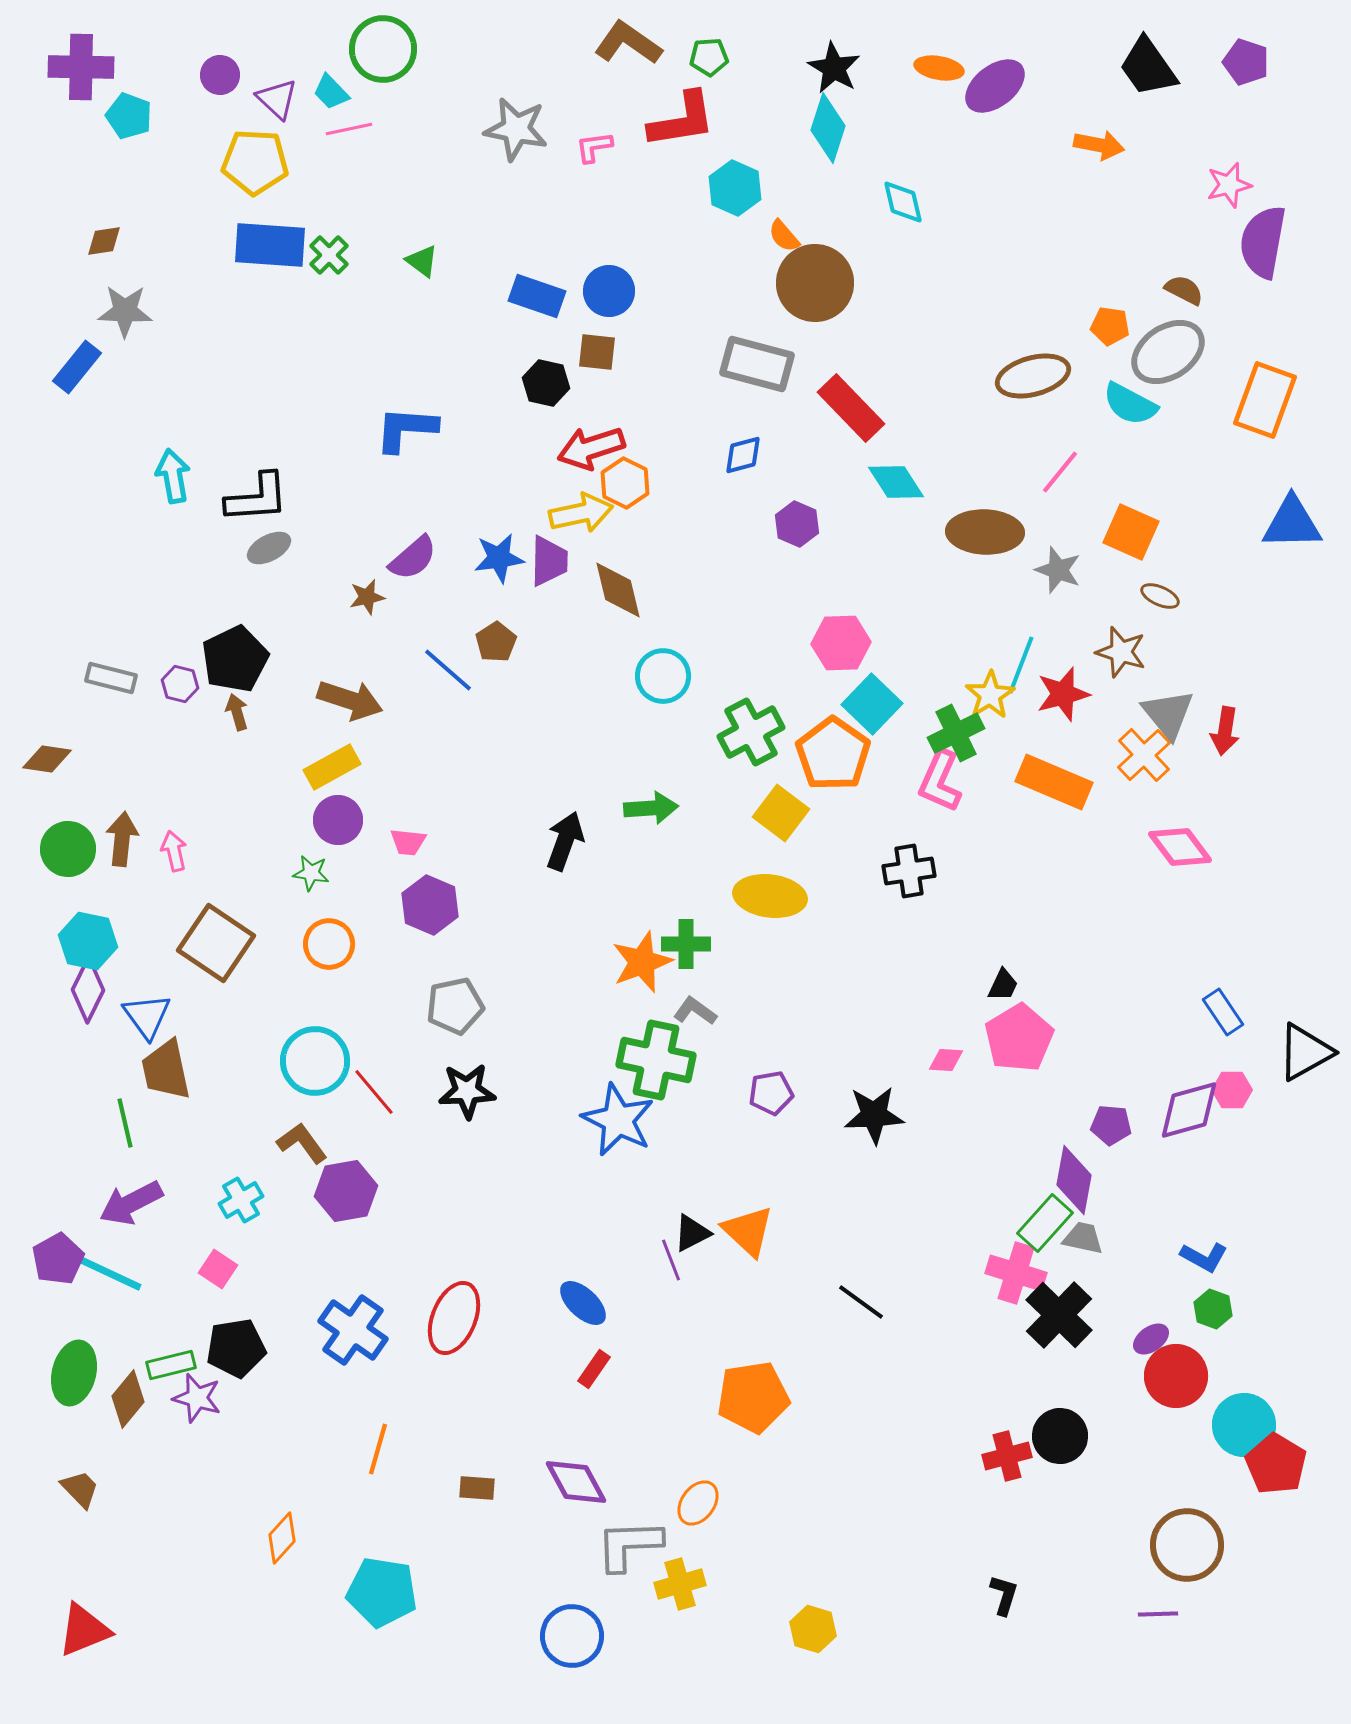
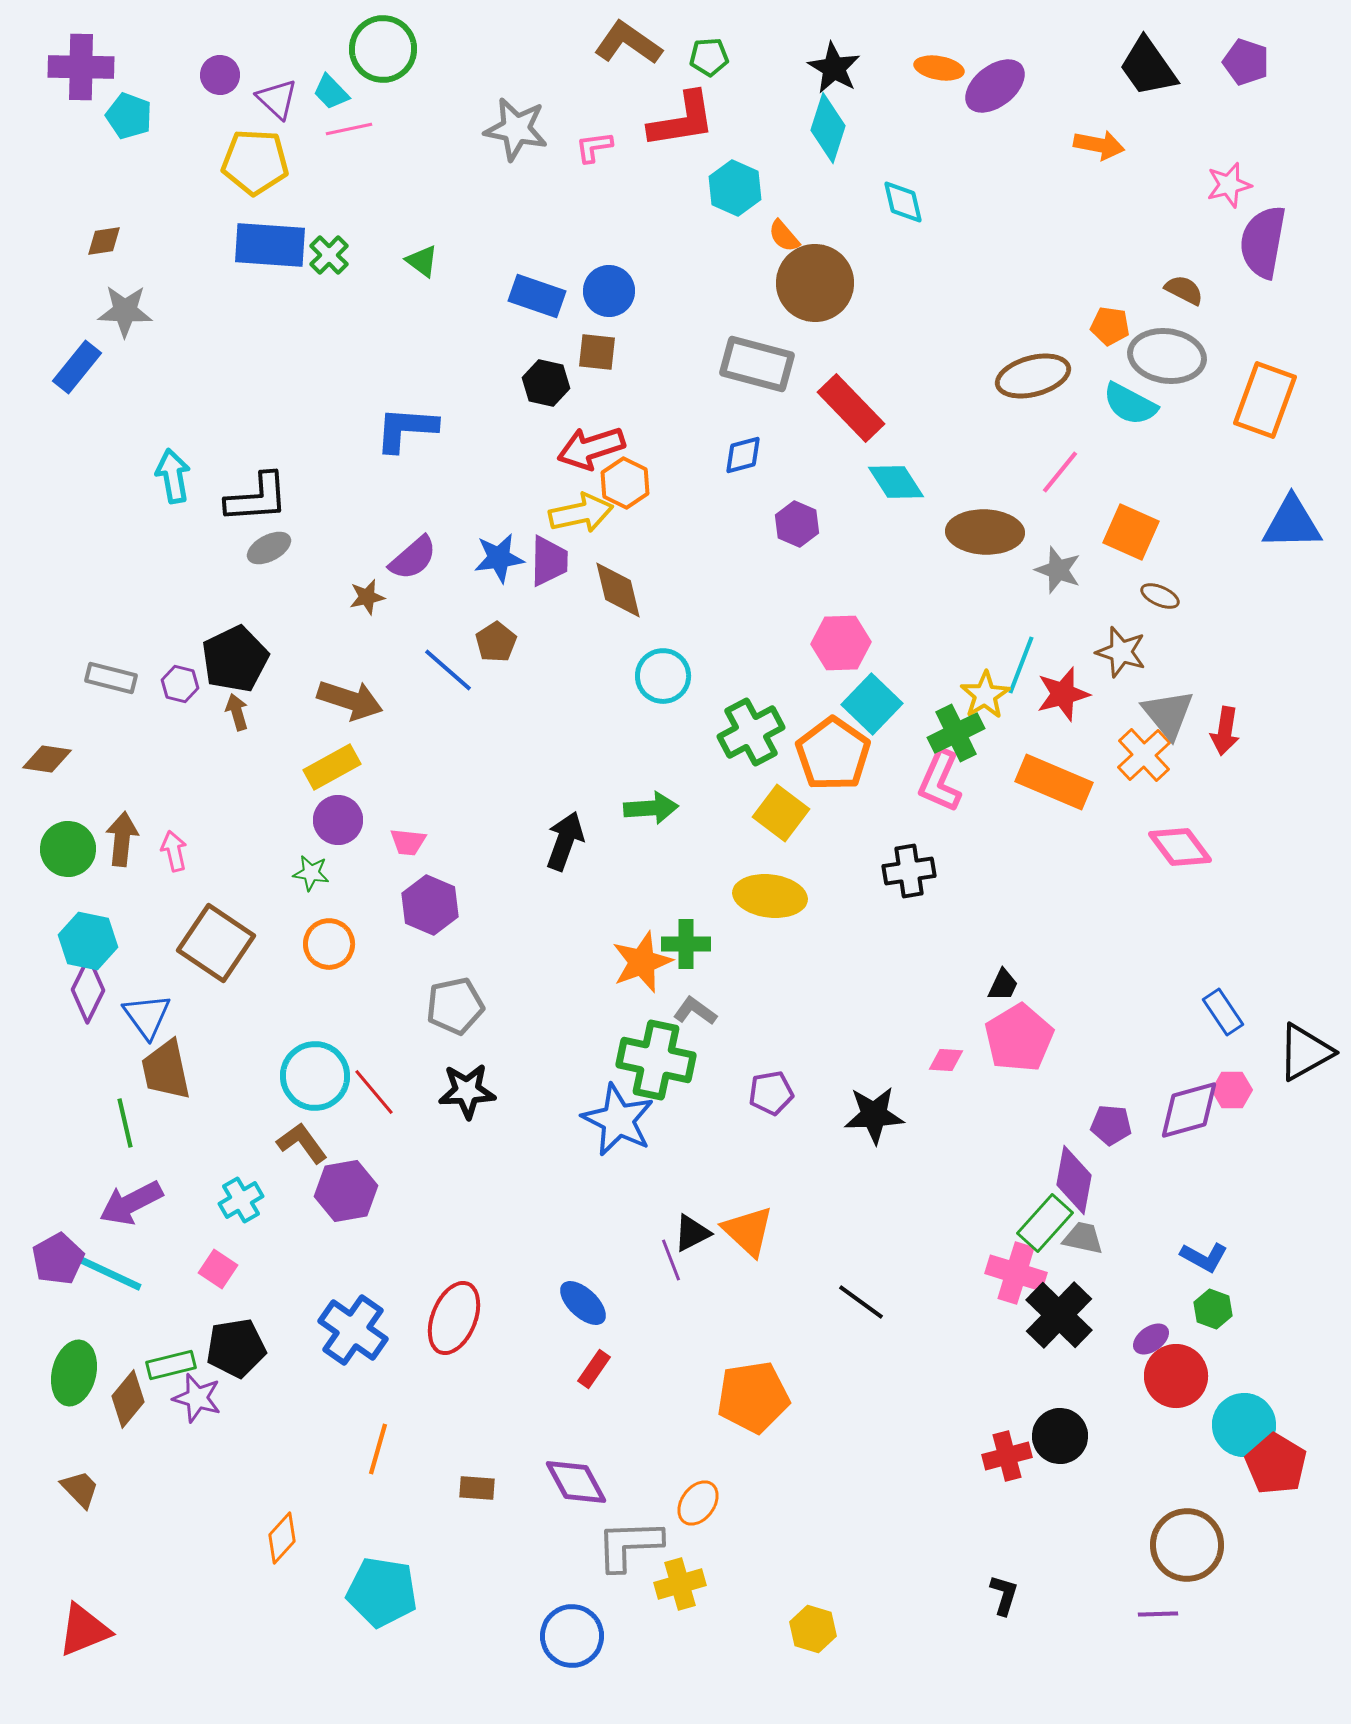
gray ellipse at (1168, 352): moved 1 px left, 4 px down; rotated 42 degrees clockwise
yellow star at (990, 695): moved 5 px left
cyan circle at (315, 1061): moved 15 px down
